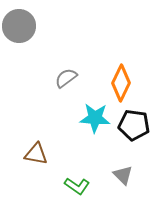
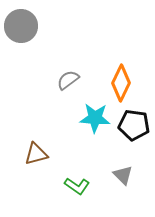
gray circle: moved 2 px right
gray semicircle: moved 2 px right, 2 px down
brown triangle: rotated 25 degrees counterclockwise
